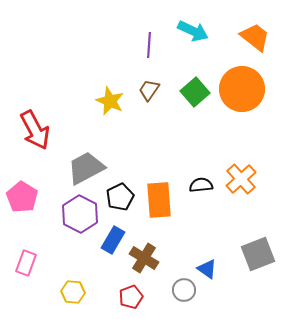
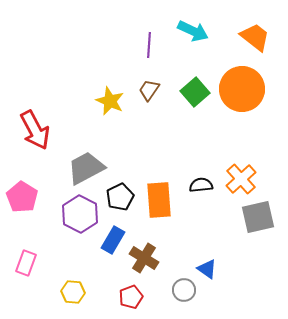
gray square: moved 37 px up; rotated 8 degrees clockwise
